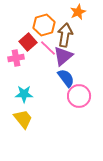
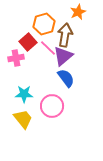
orange hexagon: moved 1 px up
pink circle: moved 27 px left, 10 px down
